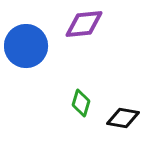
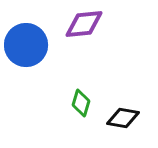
blue circle: moved 1 px up
